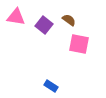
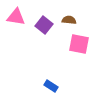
brown semicircle: rotated 32 degrees counterclockwise
